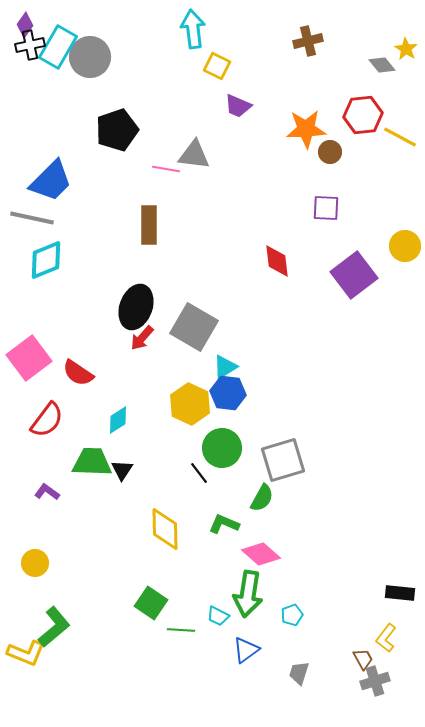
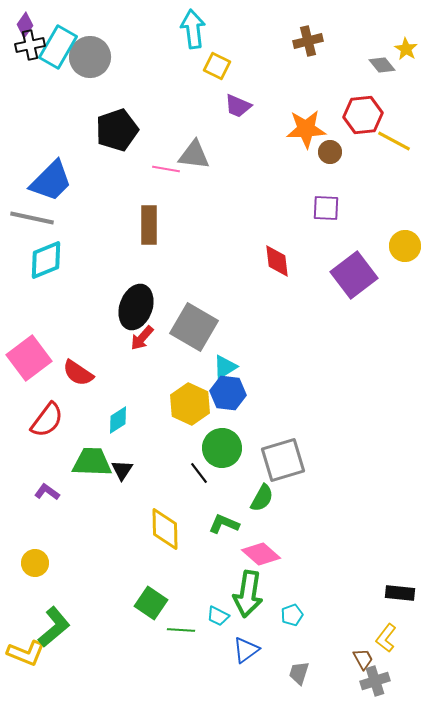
yellow line at (400, 137): moved 6 px left, 4 px down
